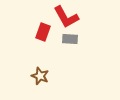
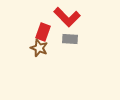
red L-shape: moved 1 px right; rotated 16 degrees counterclockwise
brown star: moved 1 px left, 28 px up
